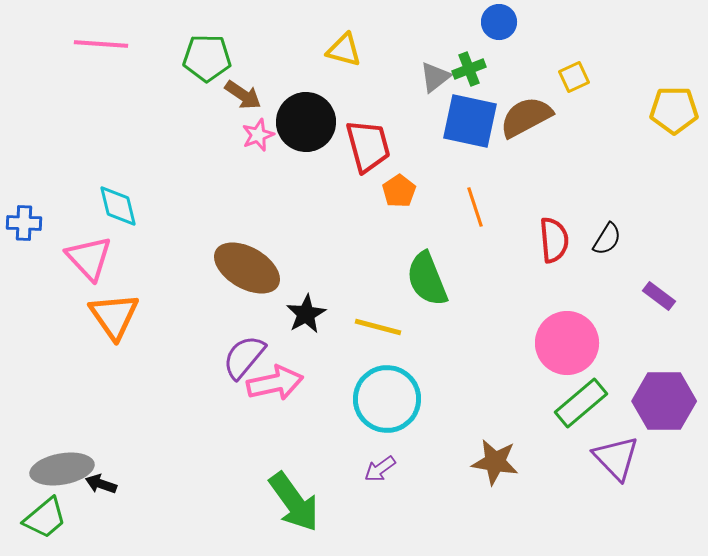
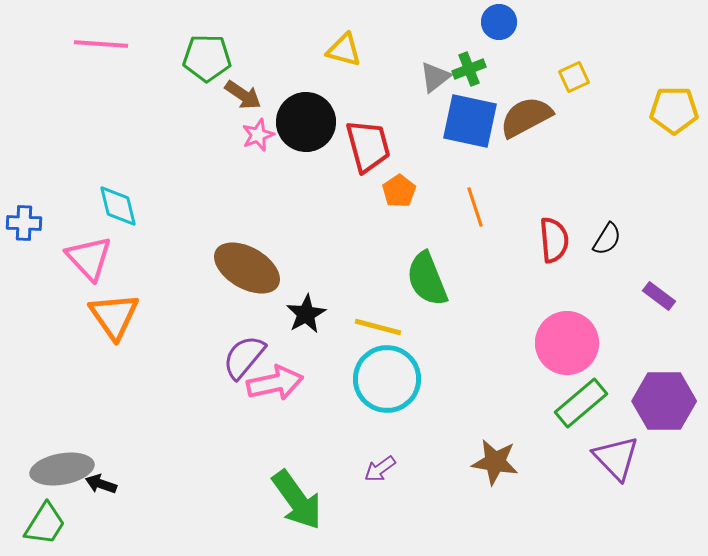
cyan circle: moved 20 px up
green arrow: moved 3 px right, 2 px up
green trapezoid: moved 6 px down; rotated 18 degrees counterclockwise
